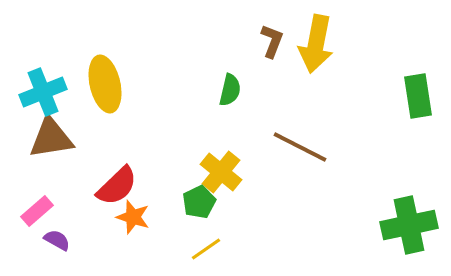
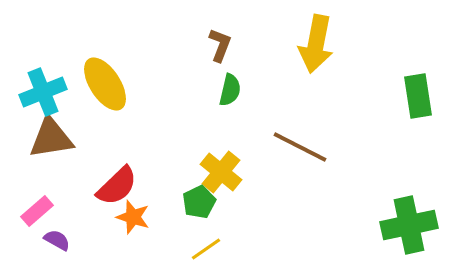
brown L-shape: moved 52 px left, 4 px down
yellow ellipse: rotated 20 degrees counterclockwise
